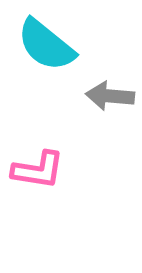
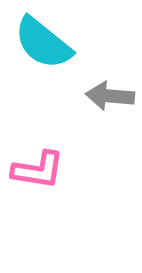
cyan semicircle: moved 3 px left, 2 px up
